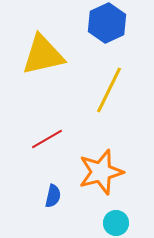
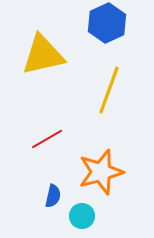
yellow line: rotated 6 degrees counterclockwise
cyan circle: moved 34 px left, 7 px up
